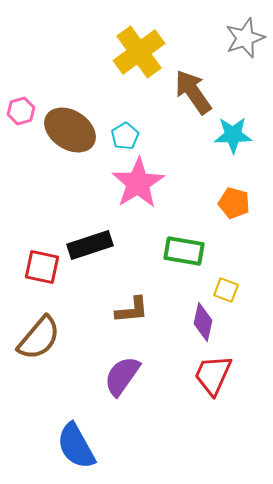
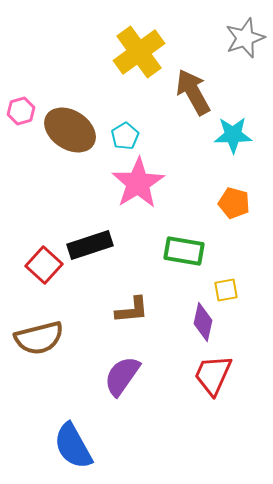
brown arrow: rotated 6 degrees clockwise
red square: moved 2 px right, 2 px up; rotated 30 degrees clockwise
yellow square: rotated 30 degrees counterclockwise
brown semicircle: rotated 36 degrees clockwise
blue semicircle: moved 3 px left
